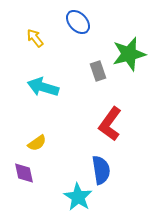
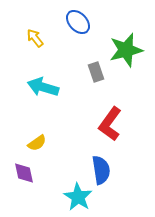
green star: moved 3 px left, 4 px up
gray rectangle: moved 2 px left, 1 px down
